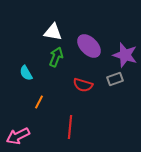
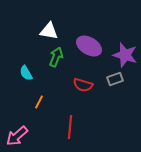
white triangle: moved 4 px left, 1 px up
purple ellipse: rotated 15 degrees counterclockwise
pink arrow: moved 1 px left; rotated 15 degrees counterclockwise
